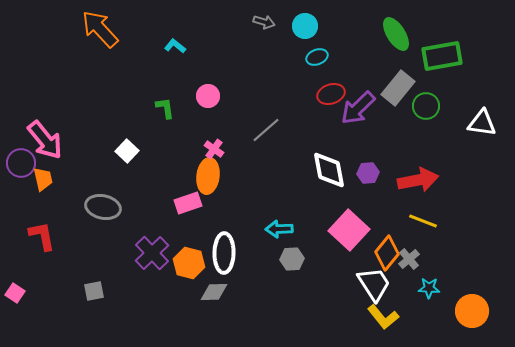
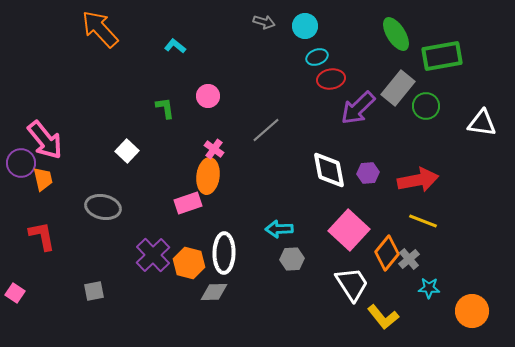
red ellipse at (331, 94): moved 15 px up; rotated 8 degrees clockwise
purple cross at (152, 253): moved 1 px right, 2 px down
white trapezoid at (374, 284): moved 22 px left
